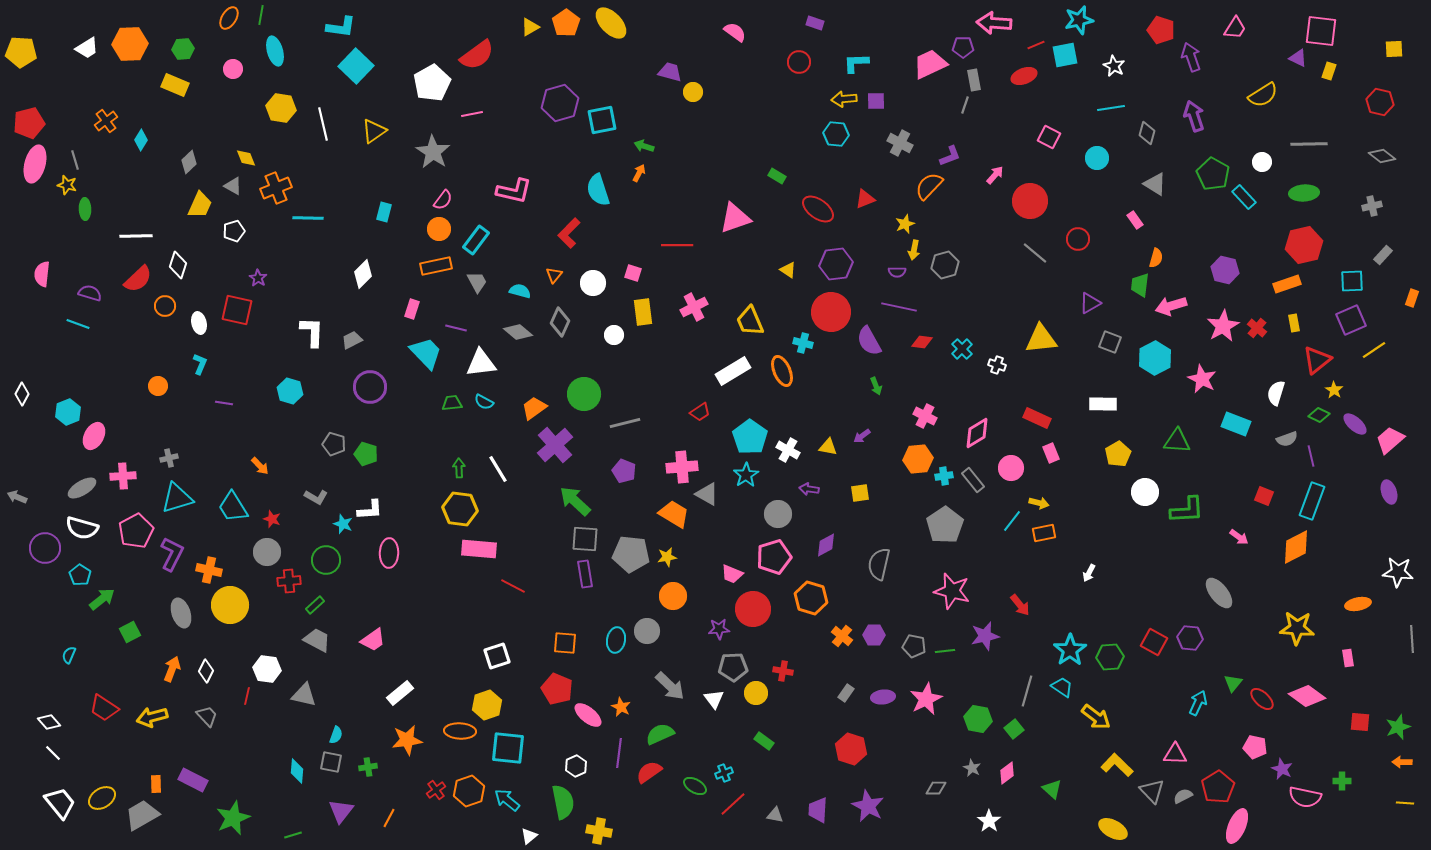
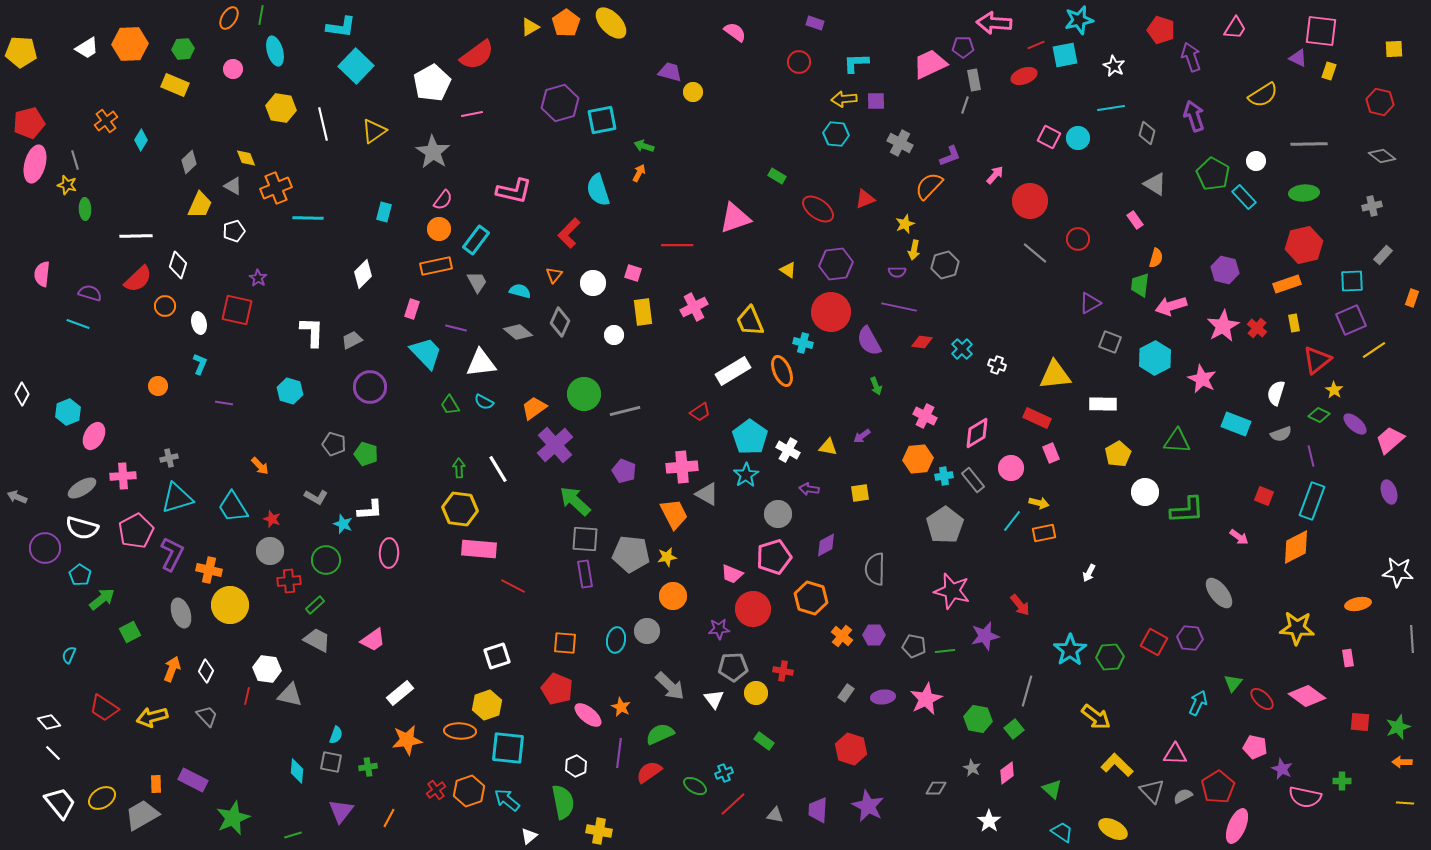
cyan circle at (1097, 158): moved 19 px left, 20 px up
white circle at (1262, 162): moved 6 px left, 1 px up
yellow triangle at (1041, 339): moved 14 px right, 36 px down
green trapezoid at (452, 403): moved 2 px left, 2 px down; rotated 115 degrees counterclockwise
gray line at (625, 423): moved 12 px up
gray semicircle at (1287, 439): moved 6 px left, 5 px up
orange trapezoid at (674, 514): rotated 32 degrees clockwise
gray circle at (267, 552): moved 3 px right, 1 px up
gray semicircle at (879, 564): moved 4 px left, 5 px down; rotated 12 degrees counterclockwise
cyan trapezoid at (1062, 687): moved 145 px down
gray triangle at (304, 695): moved 14 px left
